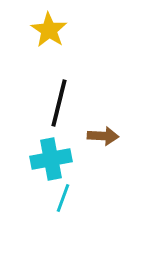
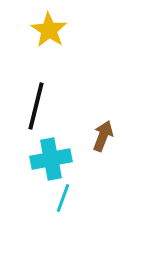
black line: moved 23 px left, 3 px down
brown arrow: rotated 72 degrees counterclockwise
